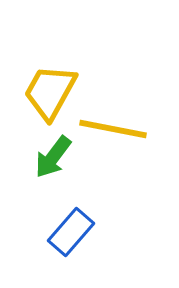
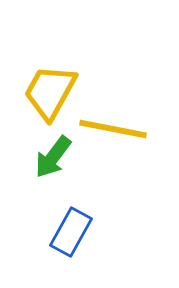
blue rectangle: rotated 12 degrees counterclockwise
